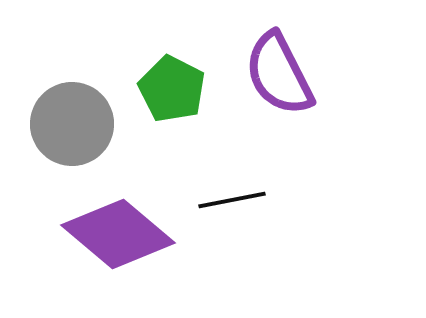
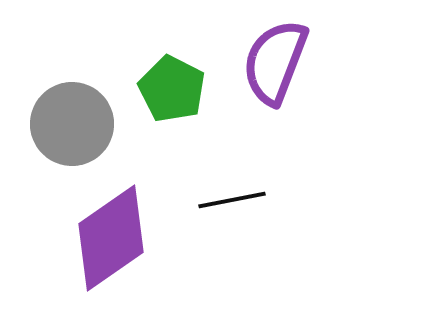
purple semicircle: moved 4 px left, 12 px up; rotated 48 degrees clockwise
purple diamond: moved 7 px left, 4 px down; rotated 75 degrees counterclockwise
